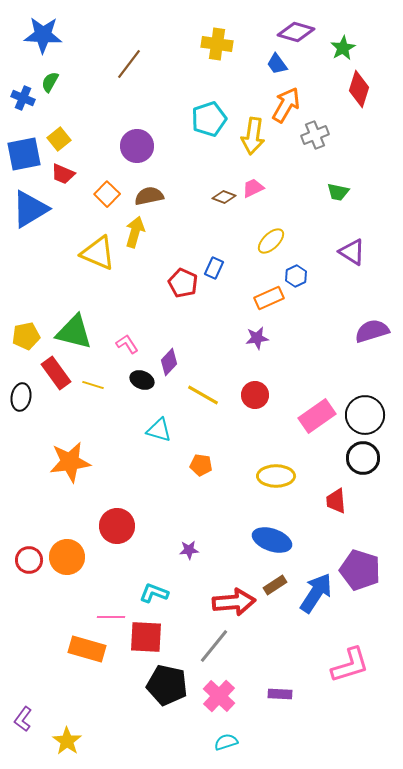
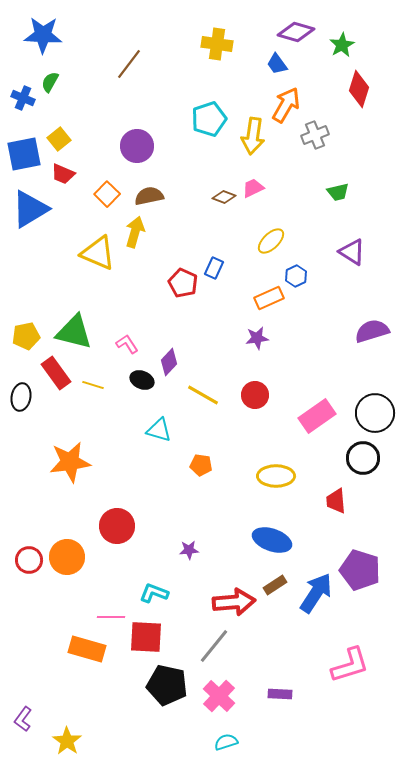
green star at (343, 48): moved 1 px left, 3 px up
green trapezoid at (338, 192): rotated 25 degrees counterclockwise
black circle at (365, 415): moved 10 px right, 2 px up
